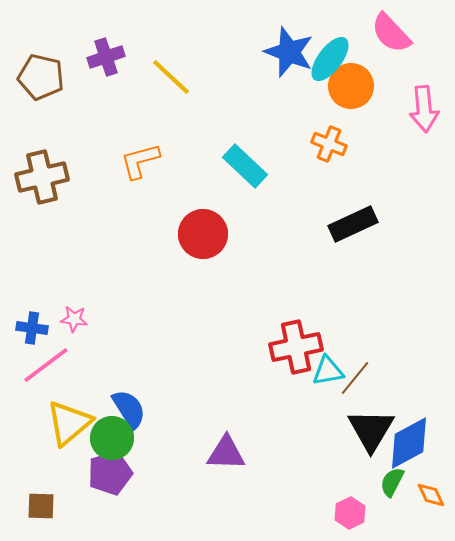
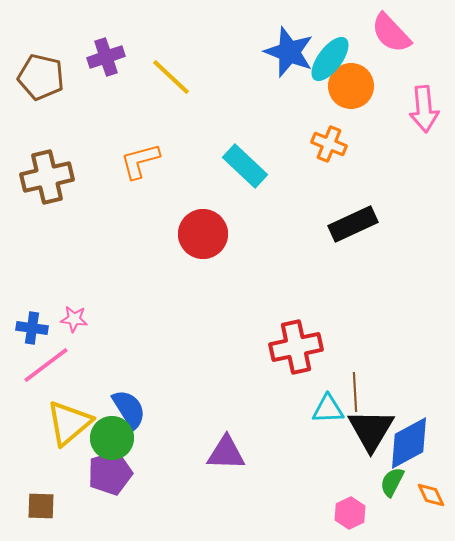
brown cross: moved 5 px right
cyan triangle: moved 38 px down; rotated 8 degrees clockwise
brown line: moved 14 px down; rotated 42 degrees counterclockwise
